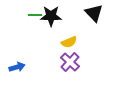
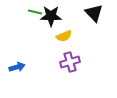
green line: moved 3 px up; rotated 16 degrees clockwise
yellow semicircle: moved 5 px left, 6 px up
purple cross: rotated 30 degrees clockwise
